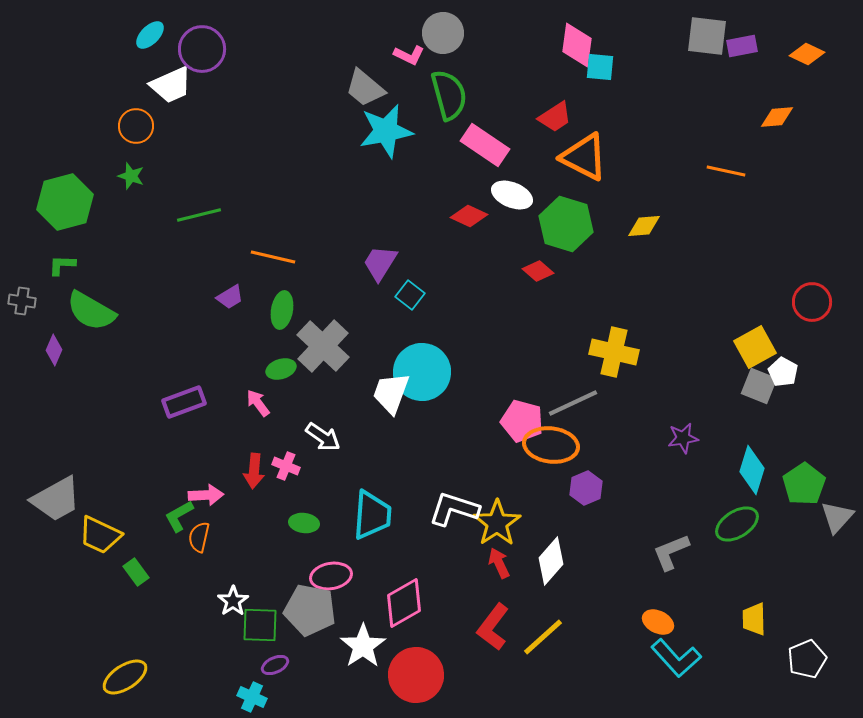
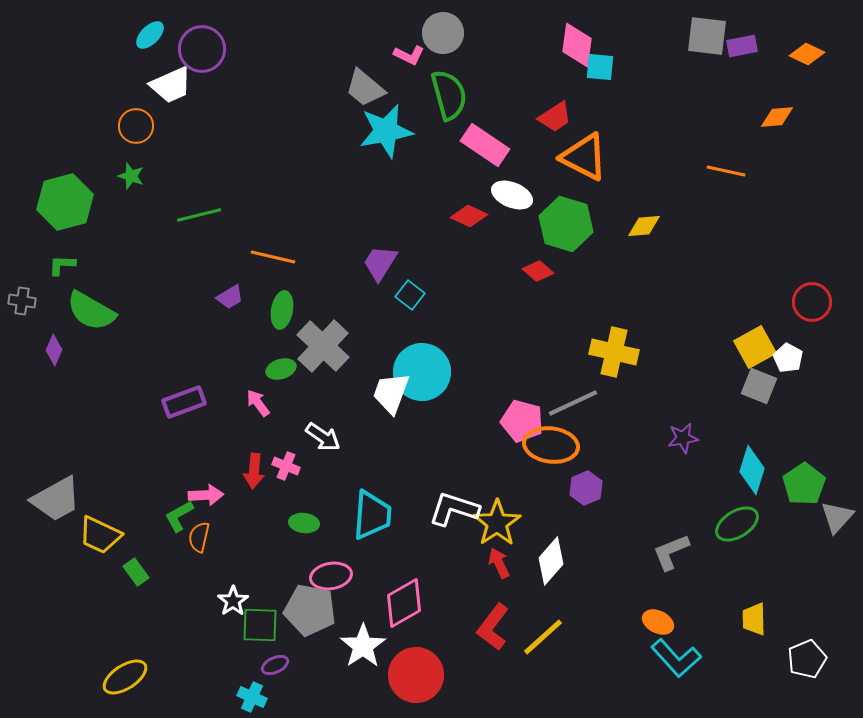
white pentagon at (783, 372): moved 5 px right, 14 px up
